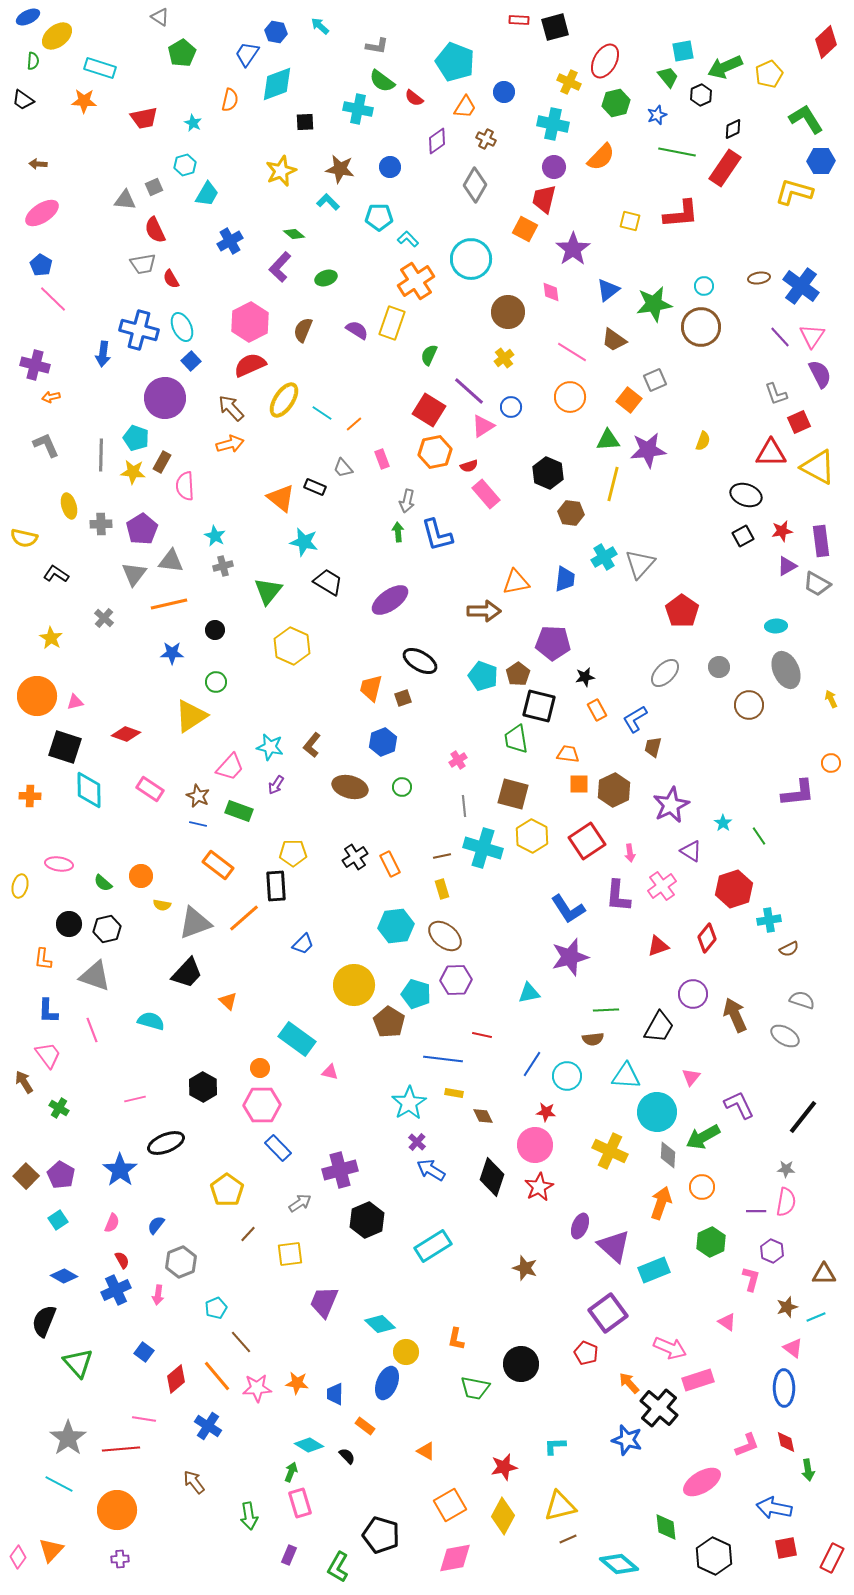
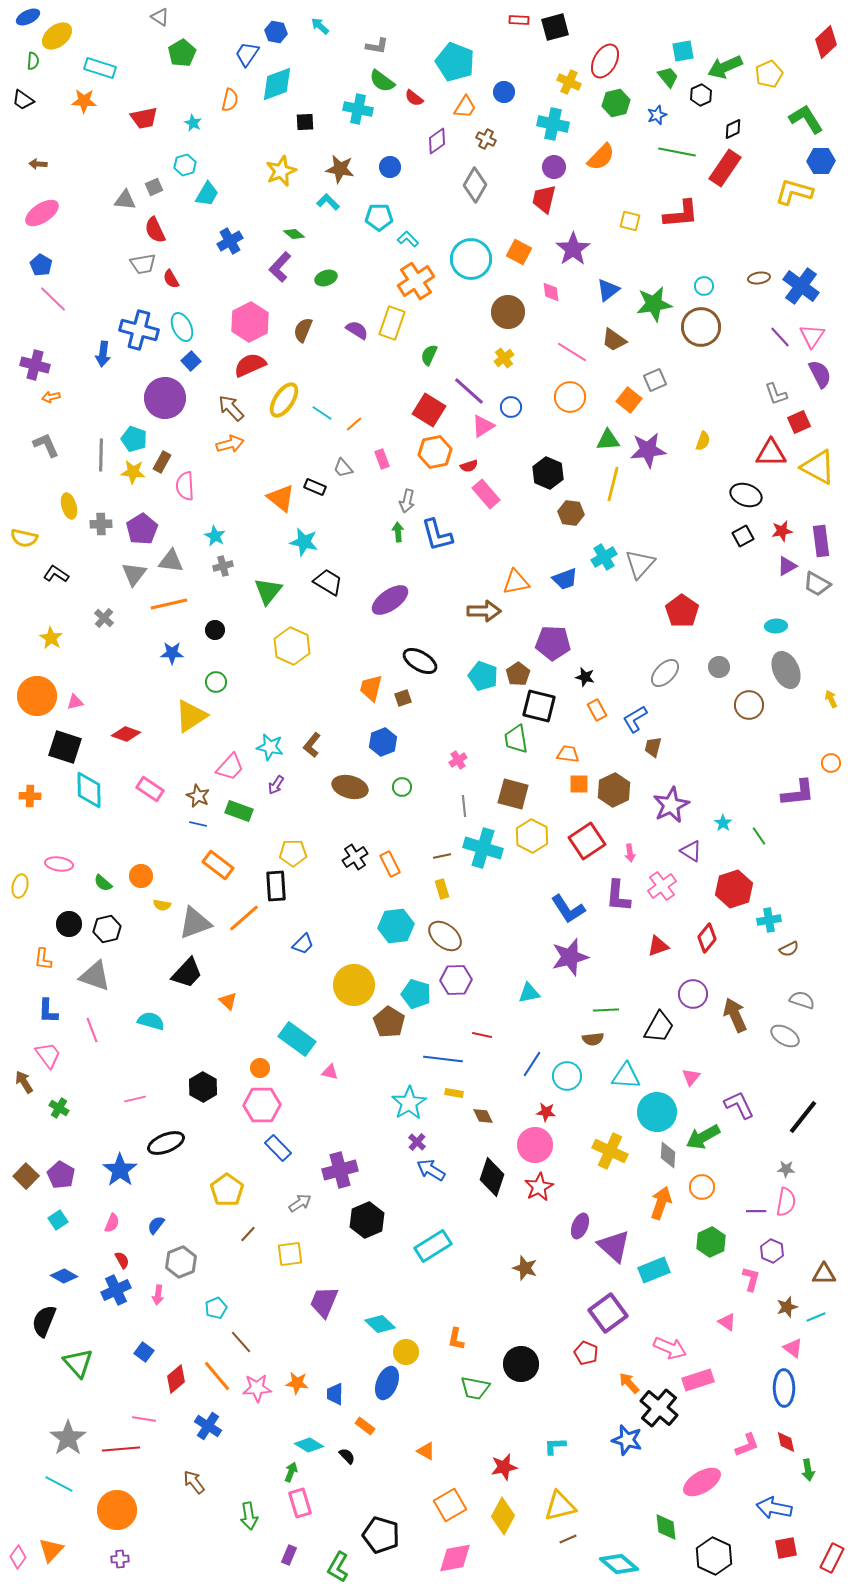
orange square at (525, 229): moved 6 px left, 23 px down
cyan pentagon at (136, 438): moved 2 px left, 1 px down
blue trapezoid at (565, 579): rotated 64 degrees clockwise
black star at (585, 677): rotated 24 degrees clockwise
